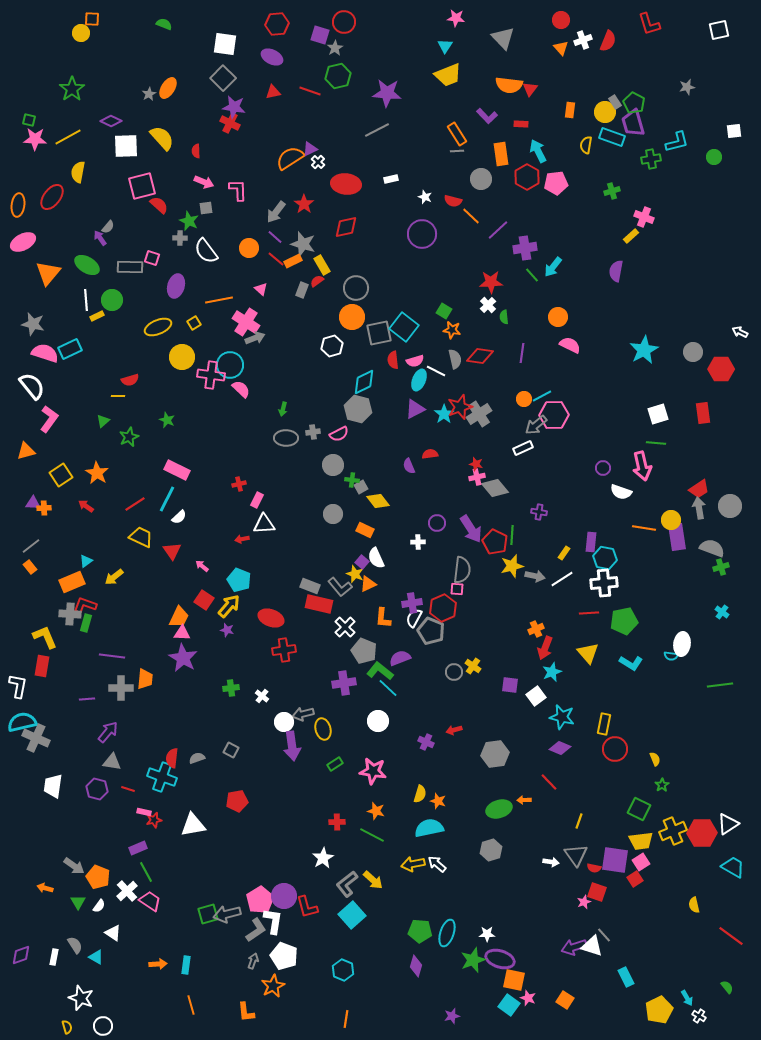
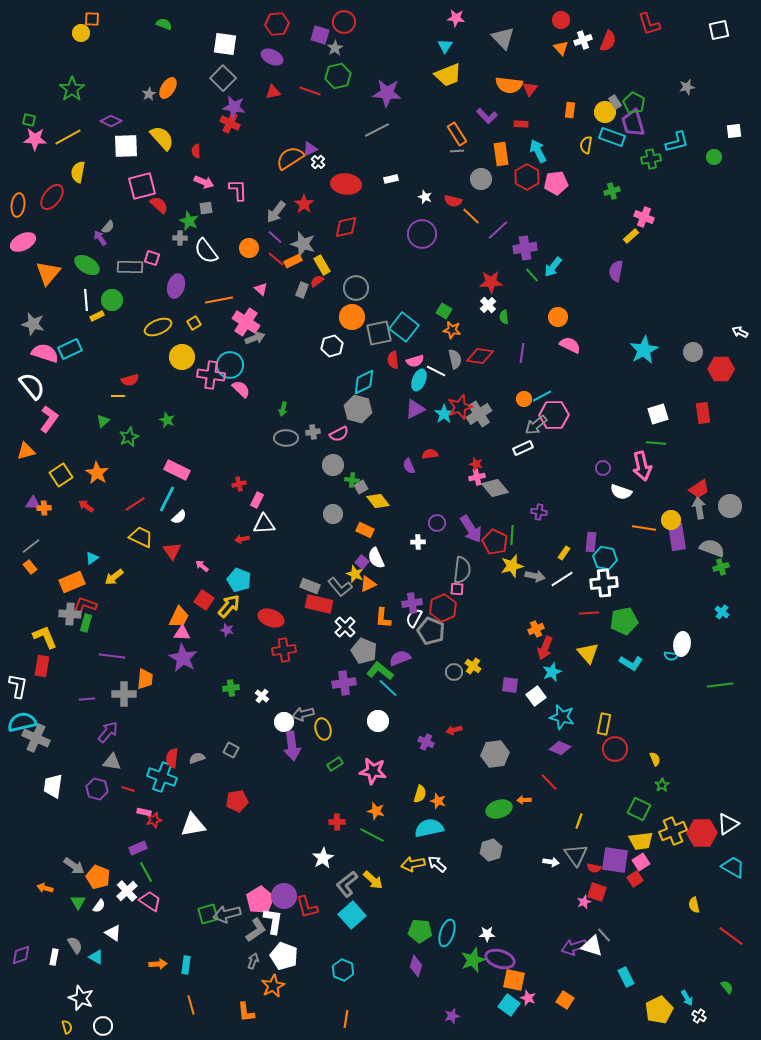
cyan triangle at (86, 561): moved 6 px right, 3 px up
gray cross at (121, 688): moved 3 px right, 6 px down
